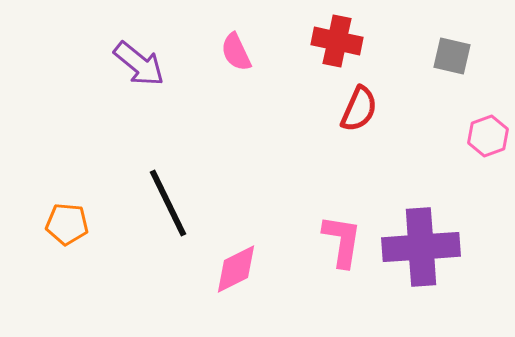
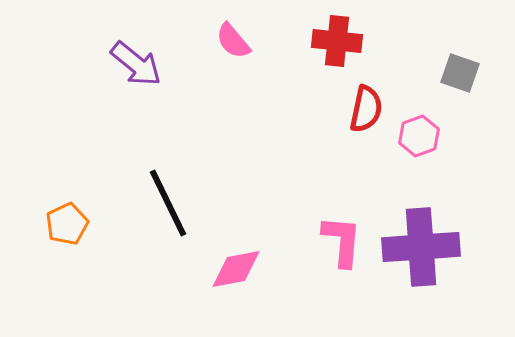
red cross: rotated 6 degrees counterclockwise
pink semicircle: moved 3 px left, 11 px up; rotated 15 degrees counterclockwise
gray square: moved 8 px right, 17 px down; rotated 6 degrees clockwise
purple arrow: moved 3 px left
red semicircle: moved 7 px right; rotated 12 degrees counterclockwise
pink hexagon: moved 69 px left
orange pentagon: rotated 30 degrees counterclockwise
pink L-shape: rotated 4 degrees counterclockwise
pink diamond: rotated 16 degrees clockwise
